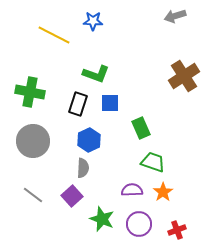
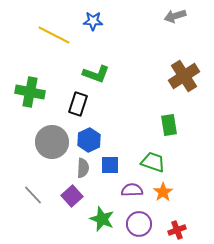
blue square: moved 62 px down
green rectangle: moved 28 px right, 3 px up; rotated 15 degrees clockwise
gray circle: moved 19 px right, 1 px down
gray line: rotated 10 degrees clockwise
